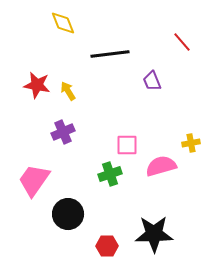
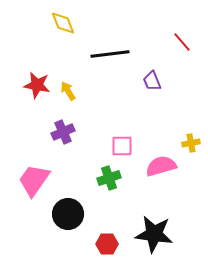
pink square: moved 5 px left, 1 px down
green cross: moved 1 px left, 4 px down
black star: rotated 9 degrees clockwise
red hexagon: moved 2 px up
